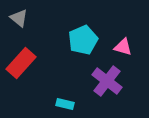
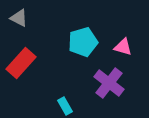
gray triangle: rotated 12 degrees counterclockwise
cyan pentagon: moved 2 px down; rotated 8 degrees clockwise
purple cross: moved 2 px right, 2 px down
cyan rectangle: moved 2 px down; rotated 48 degrees clockwise
